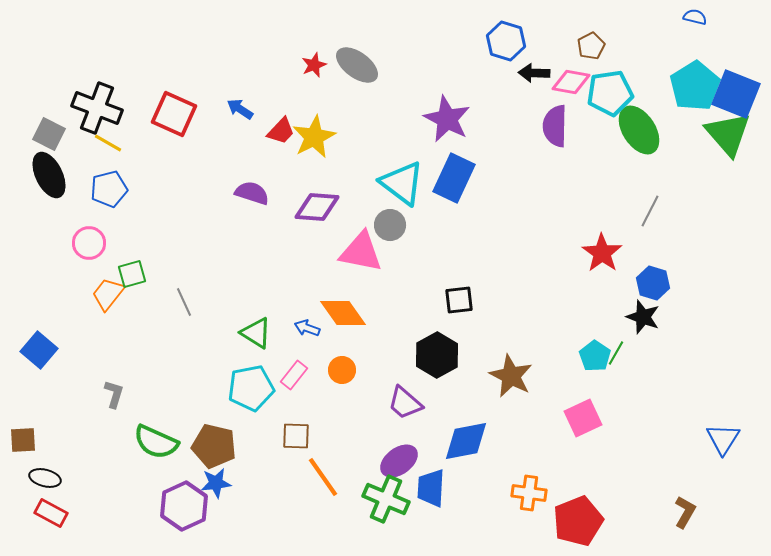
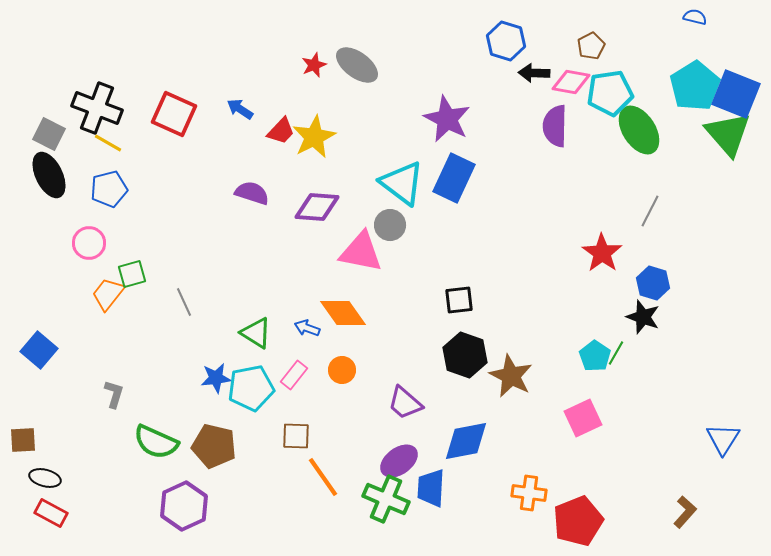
black hexagon at (437, 355): moved 28 px right; rotated 12 degrees counterclockwise
blue star at (216, 483): moved 105 px up
brown L-shape at (685, 512): rotated 12 degrees clockwise
